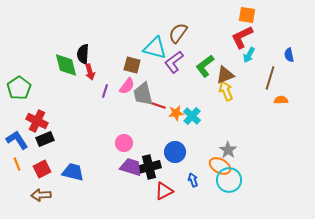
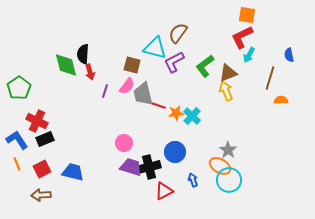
purple L-shape: rotated 10 degrees clockwise
brown triangle: moved 3 px right, 2 px up
